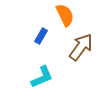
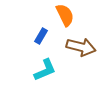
brown arrow: rotated 68 degrees clockwise
cyan L-shape: moved 3 px right, 7 px up
